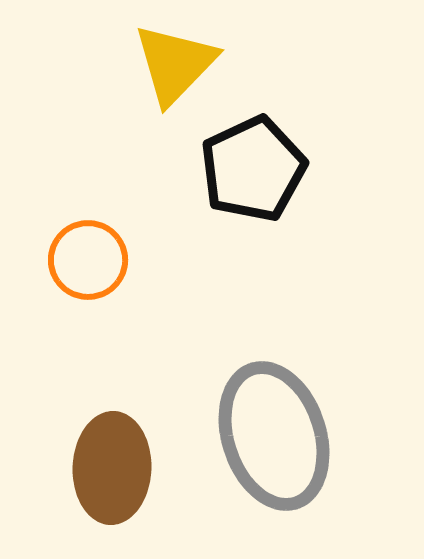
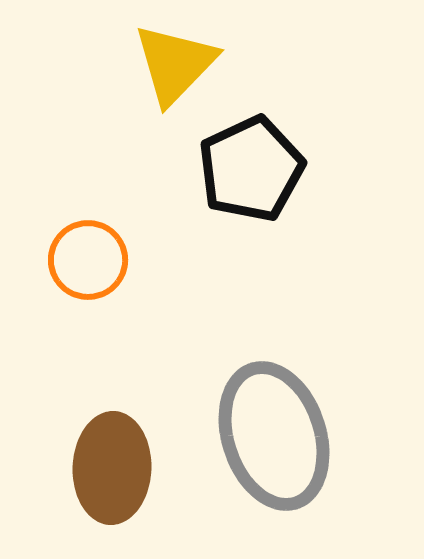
black pentagon: moved 2 px left
